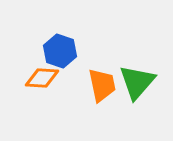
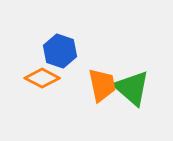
orange diamond: rotated 24 degrees clockwise
green triangle: moved 5 px left, 6 px down; rotated 30 degrees counterclockwise
